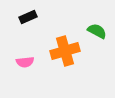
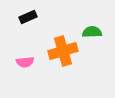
green semicircle: moved 5 px left, 1 px down; rotated 30 degrees counterclockwise
orange cross: moved 2 px left
